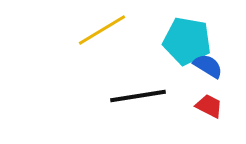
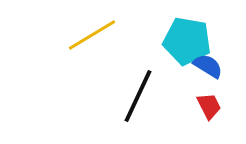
yellow line: moved 10 px left, 5 px down
black line: rotated 56 degrees counterclockwise
red trapezoid: rotated 36 degrees clockwise
